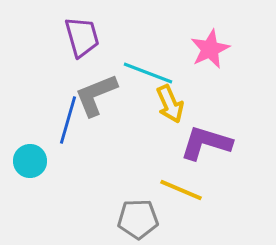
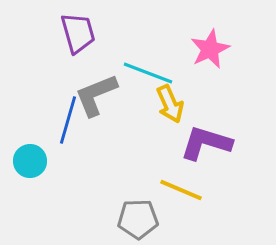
purple trapezoid: moved 4 px left, 4 px up
